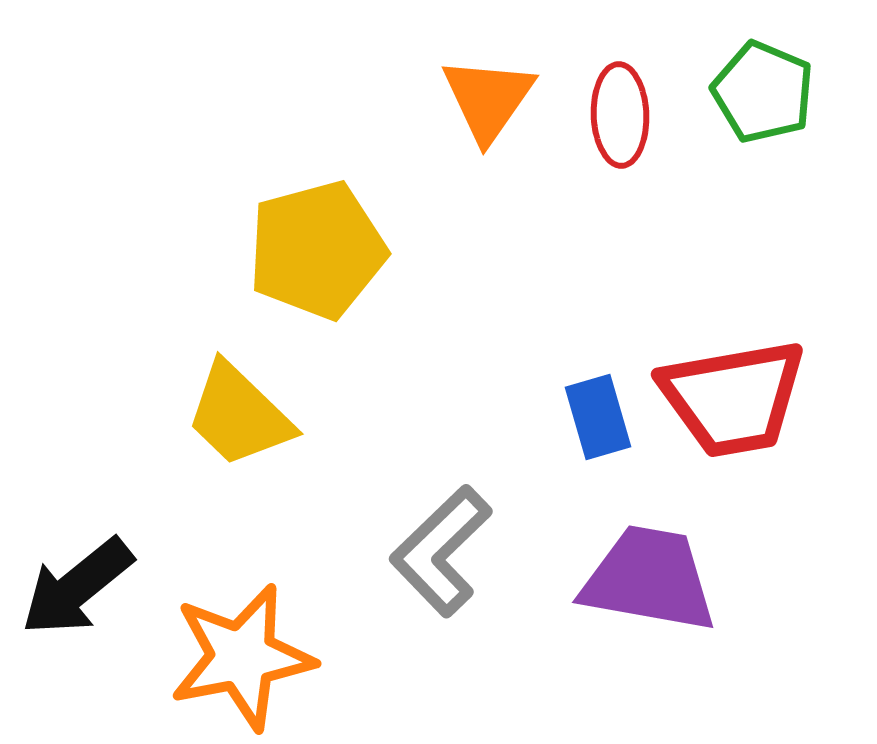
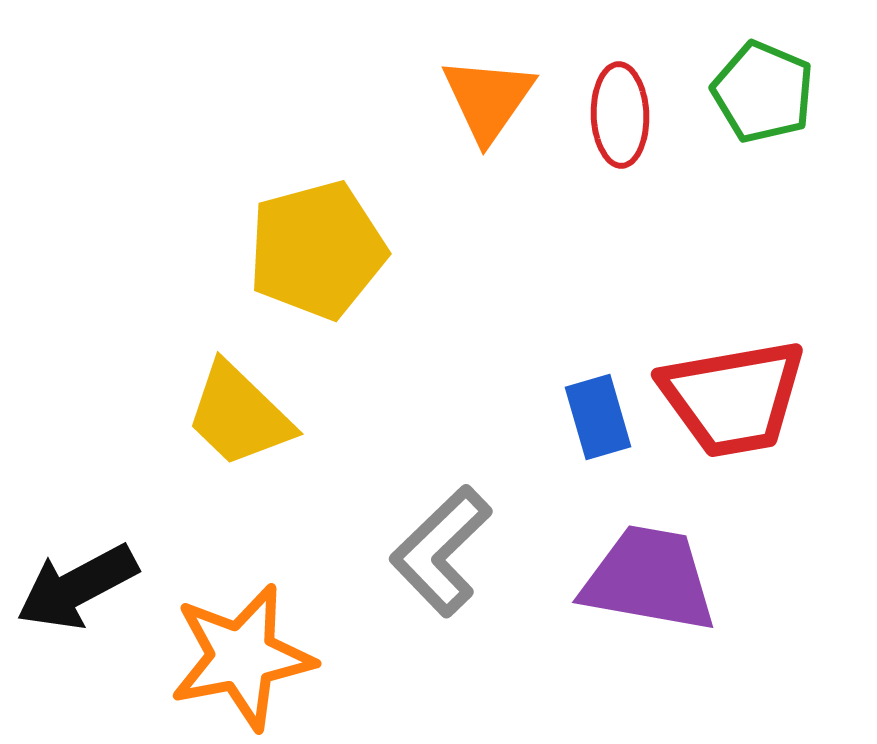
black arrow: rotated 11 degrees clockwise
